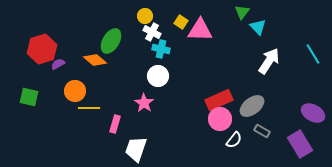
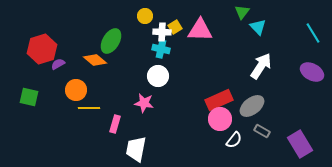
yellow square: moved 6 px left, 5 px down; rotated 24 degrees clockwise
white cross: moved 10 px right; rotated 24 degrees counterclockwise
cyan line: moved 21 px up
white arrow: moved 8 px left, 5 px down
orange circle: moved 1 px right, 1 px up
pink star: rotated 24 degrees counterclockwise
purple ellipse: moved 1 px left, 41 px up
white trapezoid: rotated 8 degrees counterclockwise
